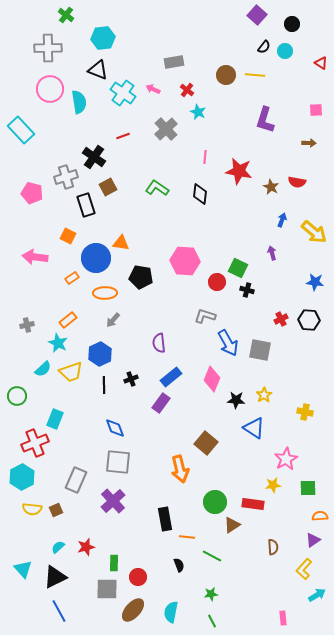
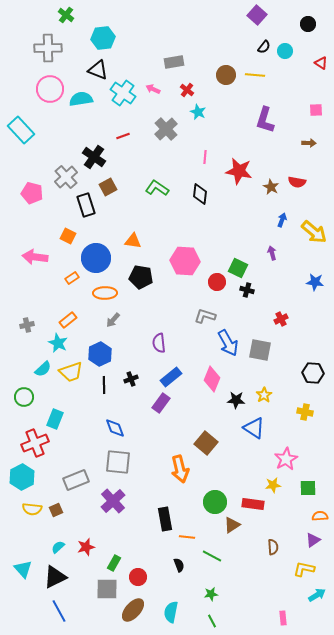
black circle at (292, 24): moved 16 px right
cyan semicircle at (79, 102): moved 2 px right, 3 px up; rotated 90 degrees counterclockwise
gray cross at (66, 177): rotated 25 degrees counterclockwise
orange triangle at (121, 243): moved 12 px right, 2 px up
black hexagon at (309, 320): moved 4 px right, 53 px down
green circle at (17, 396): moved 7 px right, 1 px down
gray rectangle at (76, 480): rotated 45 degrees clockwise
green rectangle at (114, 563): rotated 28 degrees clockwise
yellow L-shape at (304, 569): rotated 60 degrees clockwise
